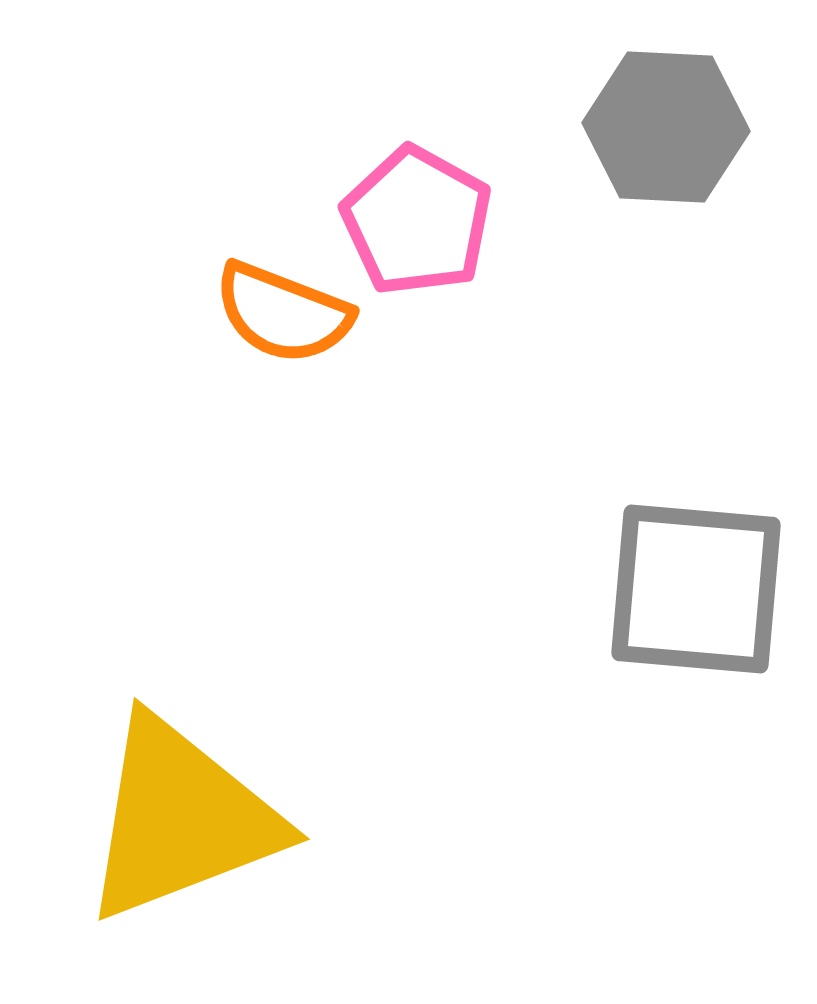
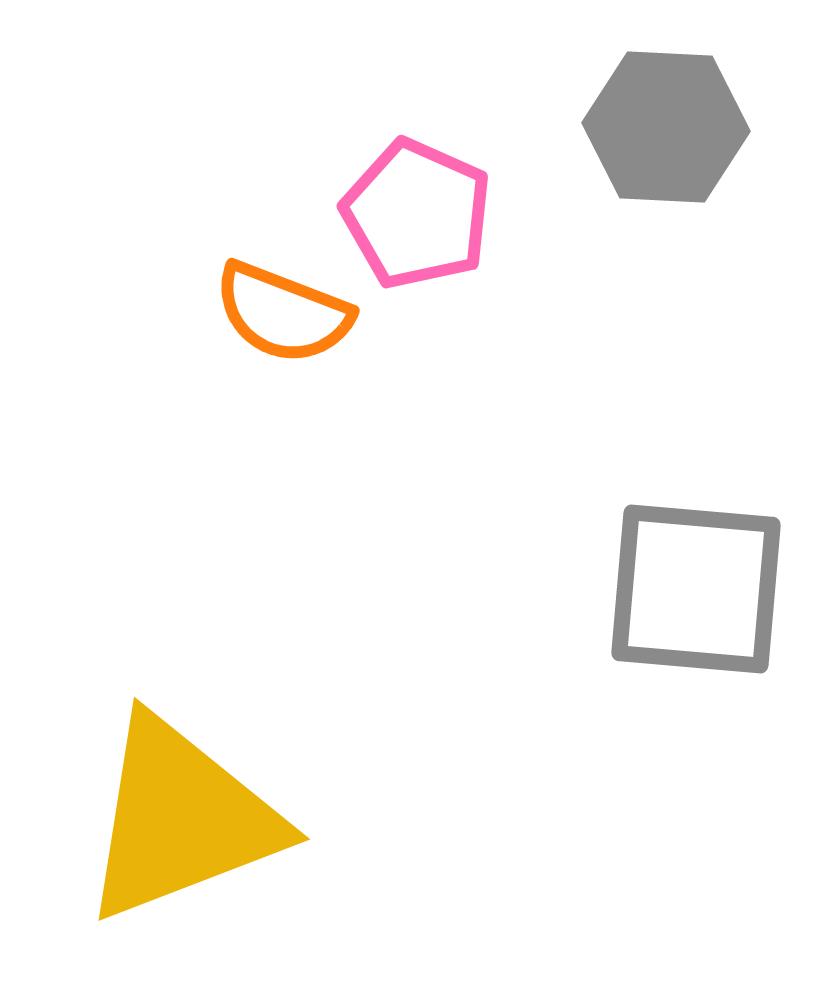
pink pentagon: moved 7 px up; rotated 5 degrees counterclockwise
